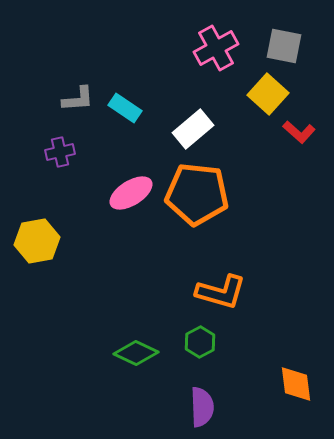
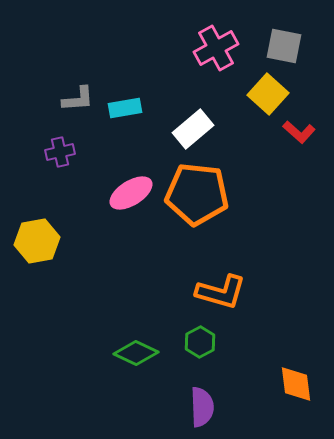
cyan rectangle: rotated 44 degrees counterclockwise
